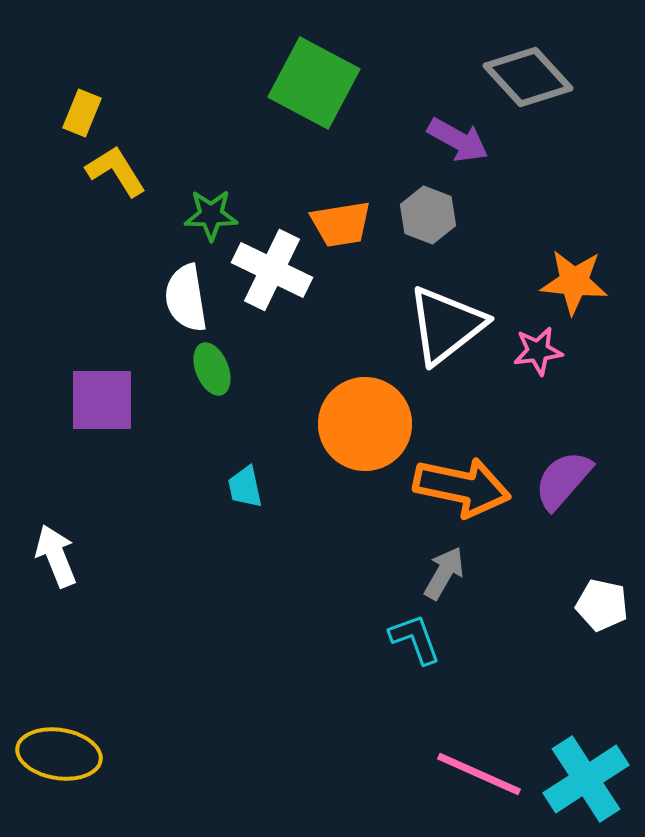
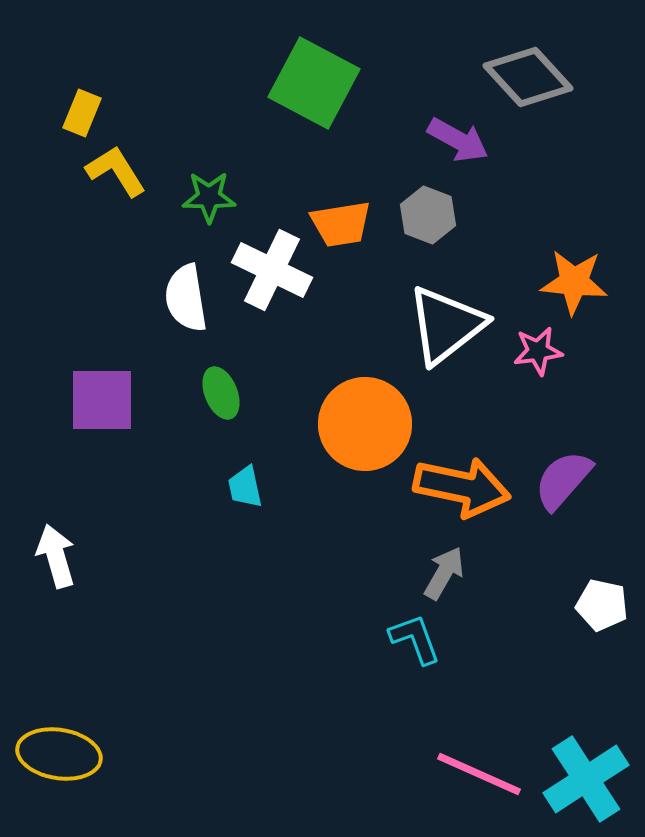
green star: moved 2 px left, 18 px up
green ellipse: moved 9 px right, 24 px down
white arrow: rotated 6 degrees clockwise
